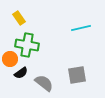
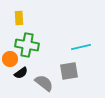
yellow rectangle: rotated 32 degrees clockwise
cyan line: moved 19 px down
gray square: moved 8 px left, 4 px up
